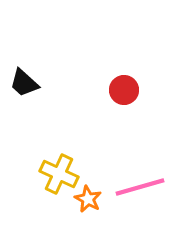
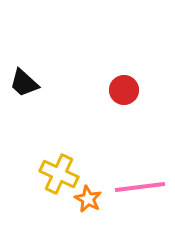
pink line: rotated 9 degrees clockwise
